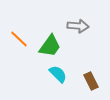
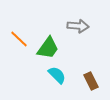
green trapezoid: moved 2 px left, 2 px down
cyan semicircle: moved 1 px left, 1 px down
